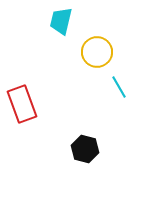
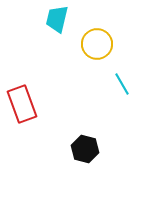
cyan trapezoid: moved 4 px left, 2 px up
yellow circle: moved 8 px up
cyan line: moved 3 px right, 3 px up
